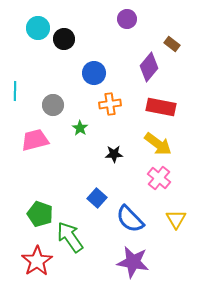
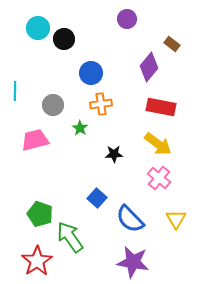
blue circle: moved 3 px left
orange cross: moved 9 px left
